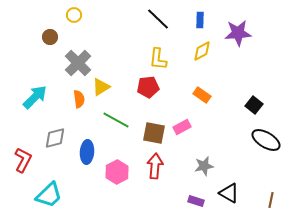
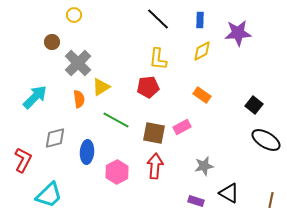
brown circle: moved 2 px right, 5 px down
